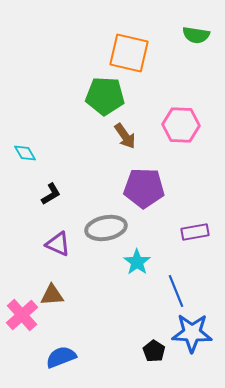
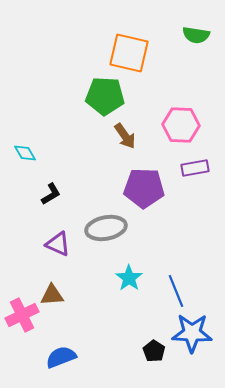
purple rectangle: moved 64 px up
cyan star: moved 8 px left, 16 px down
pink cross: rotated 16 degrees clockwise
